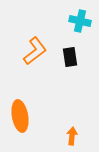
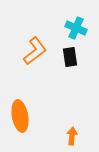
cyan cross: moved 4 px left, 7 px down; rotated 10 degrees clockwise
